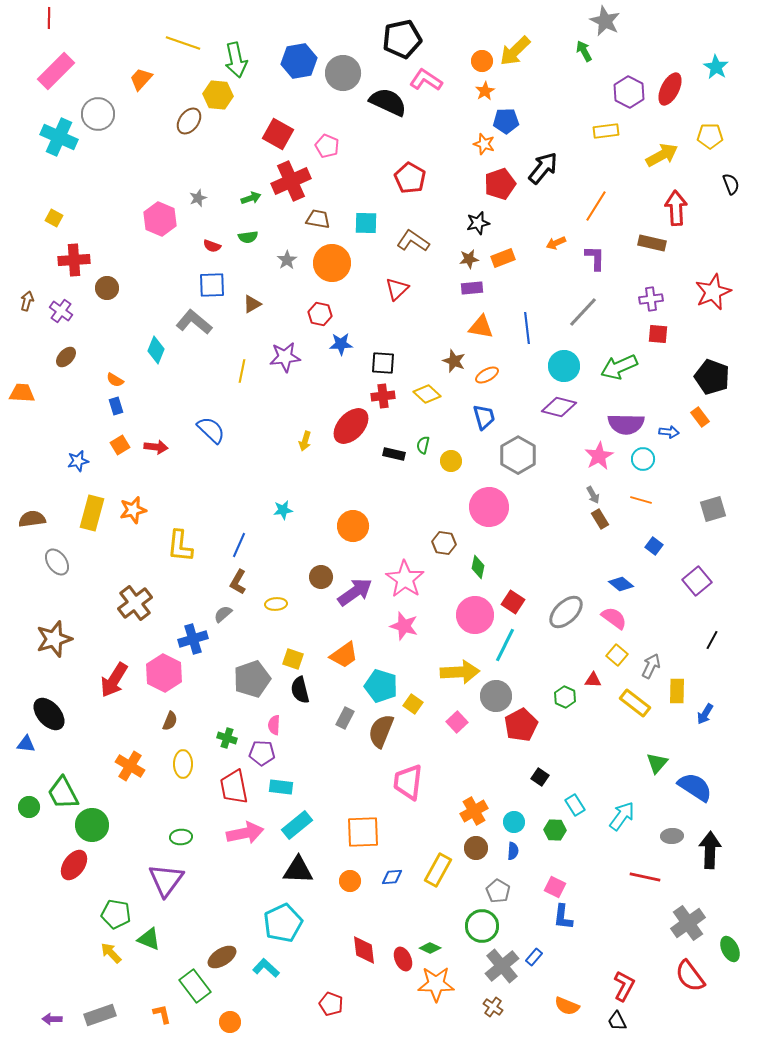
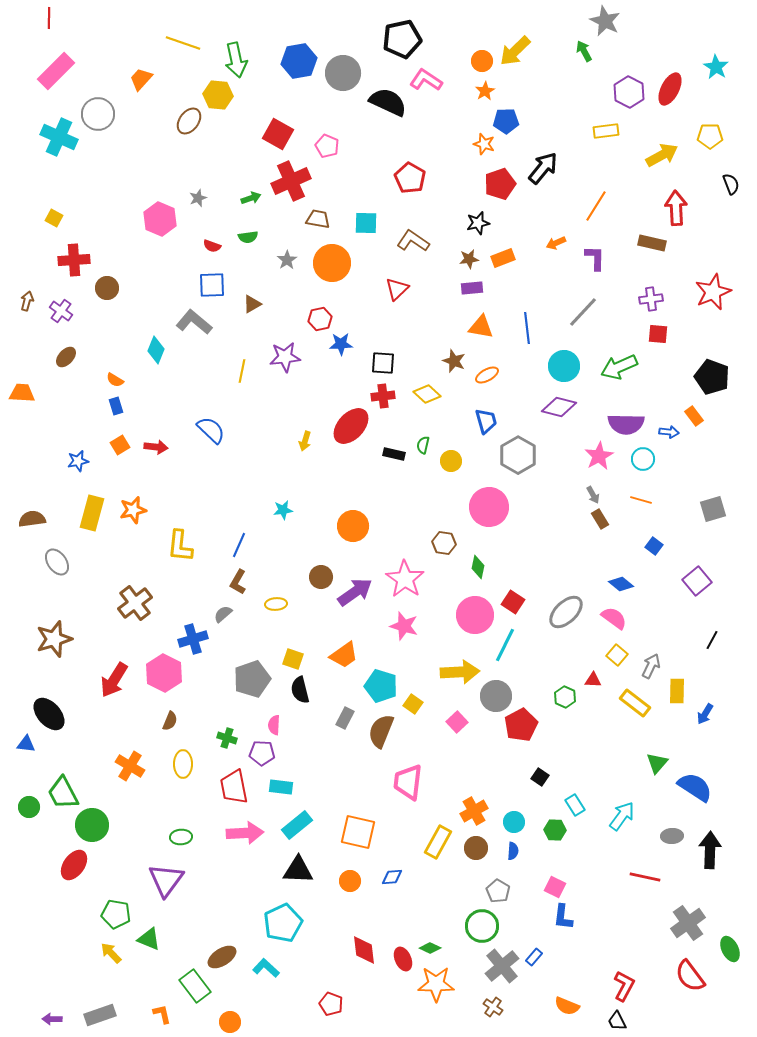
red hexagon at (320, 314): moved 5 px down; rotated 25 degrees counterclockwise
blue trapezoid at (484, 417): moved 2 px right, 4 px down
orange rectangle at (700, 417): moved 6 px left, 1 px up
orange square at (363, 832): moved 5 px left; rotated 15 degrees clockwise
pink arrow at (245, 833): rotated 9 degrees clockwise
yellow rectangle at (438, 870): moved 28 px up
